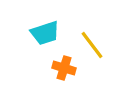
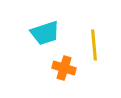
yellow line: moved 2 px right; rotated 32 degrees clockwise
